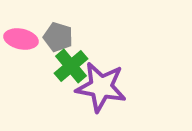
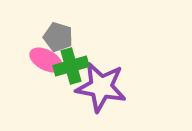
pink ellipse: moved 25 px right, 21 px down; rotated 16 degrees clockwise
green cross: rotated 24 degrees clockwise
